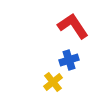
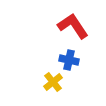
blue cross: rotated 30 degrees clockwise
